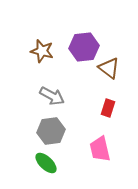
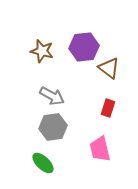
gray hexagon: moved 2 px right, 4 px up
green ellipse: moved 3 px left
